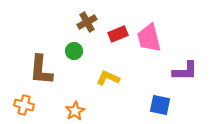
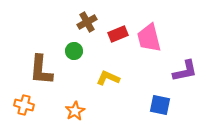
purple L-shape: rotated 12 degrees counterclockwise
